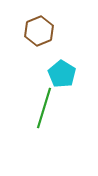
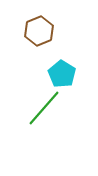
green line: rotated 24 degrees clockwise
